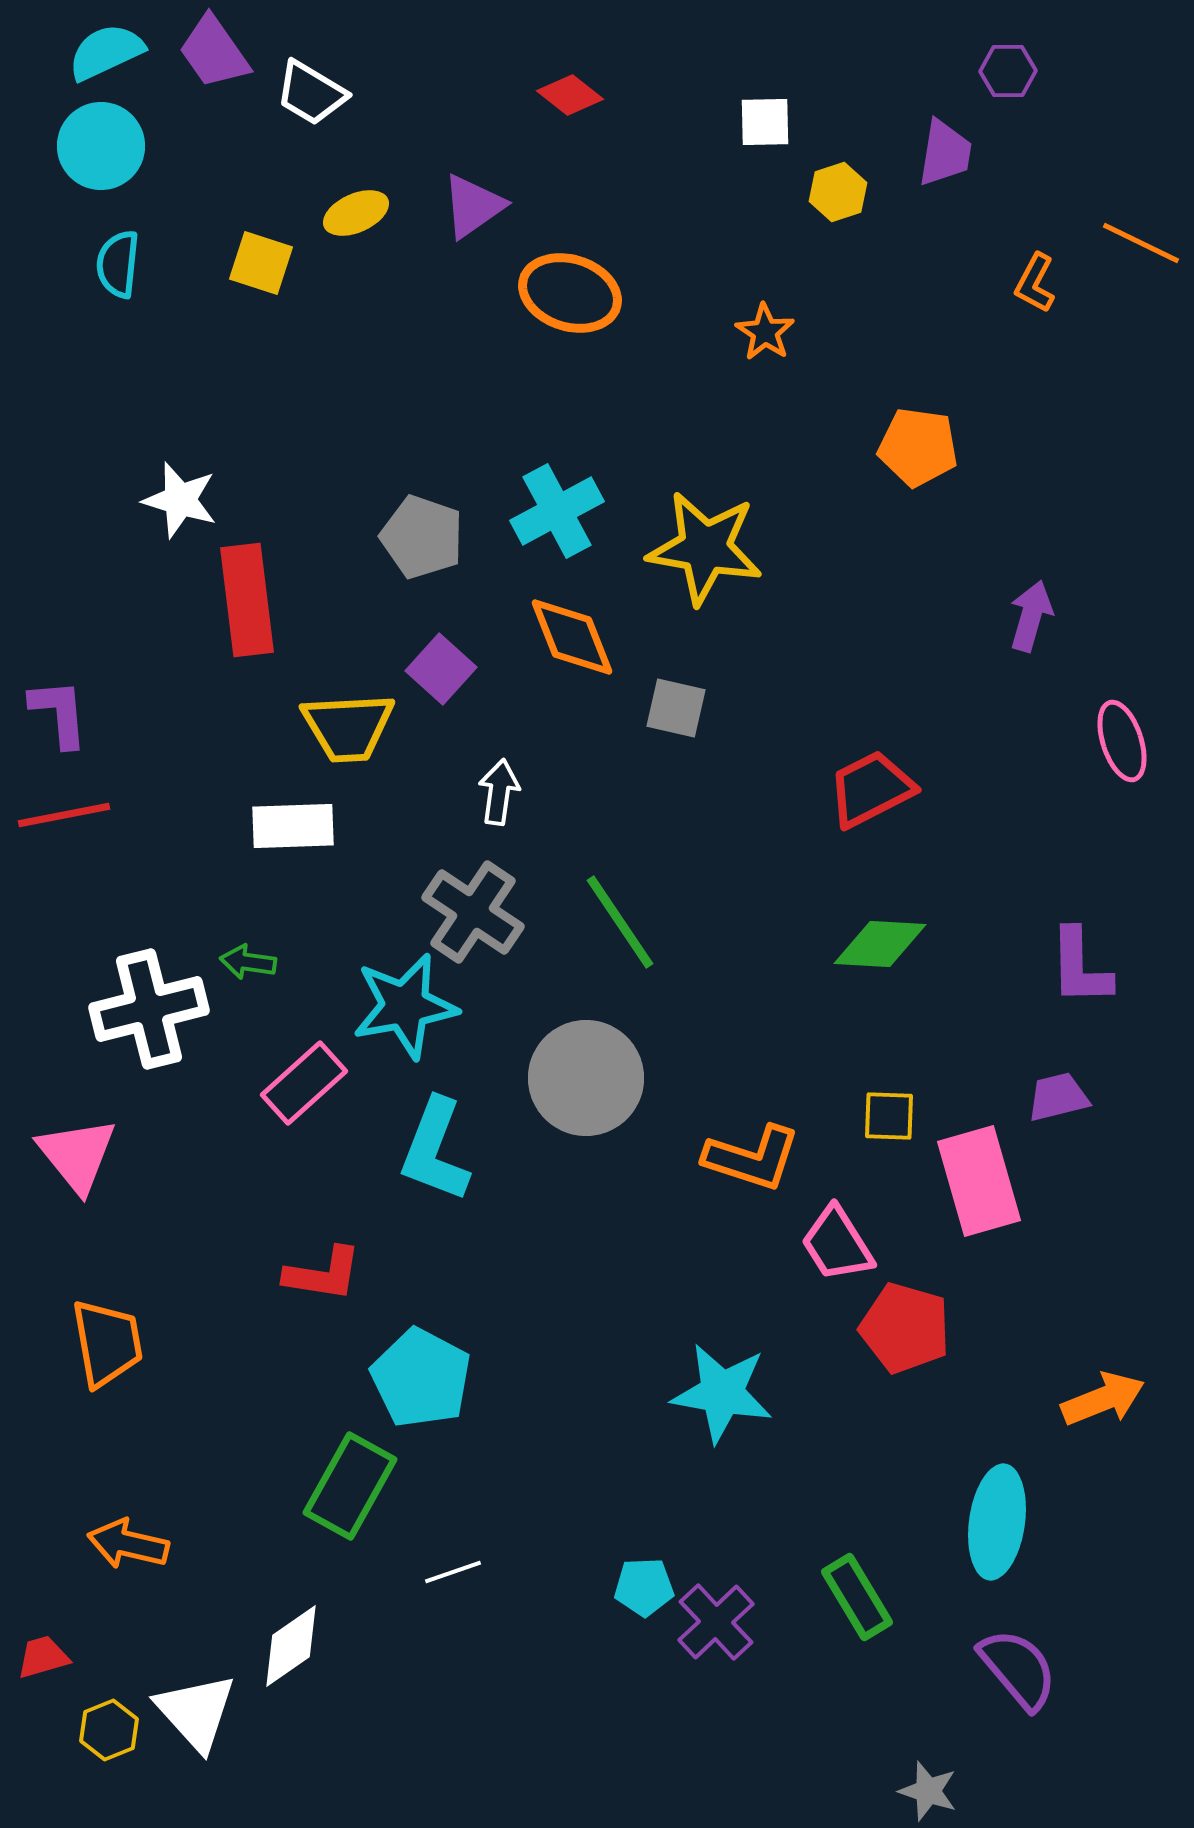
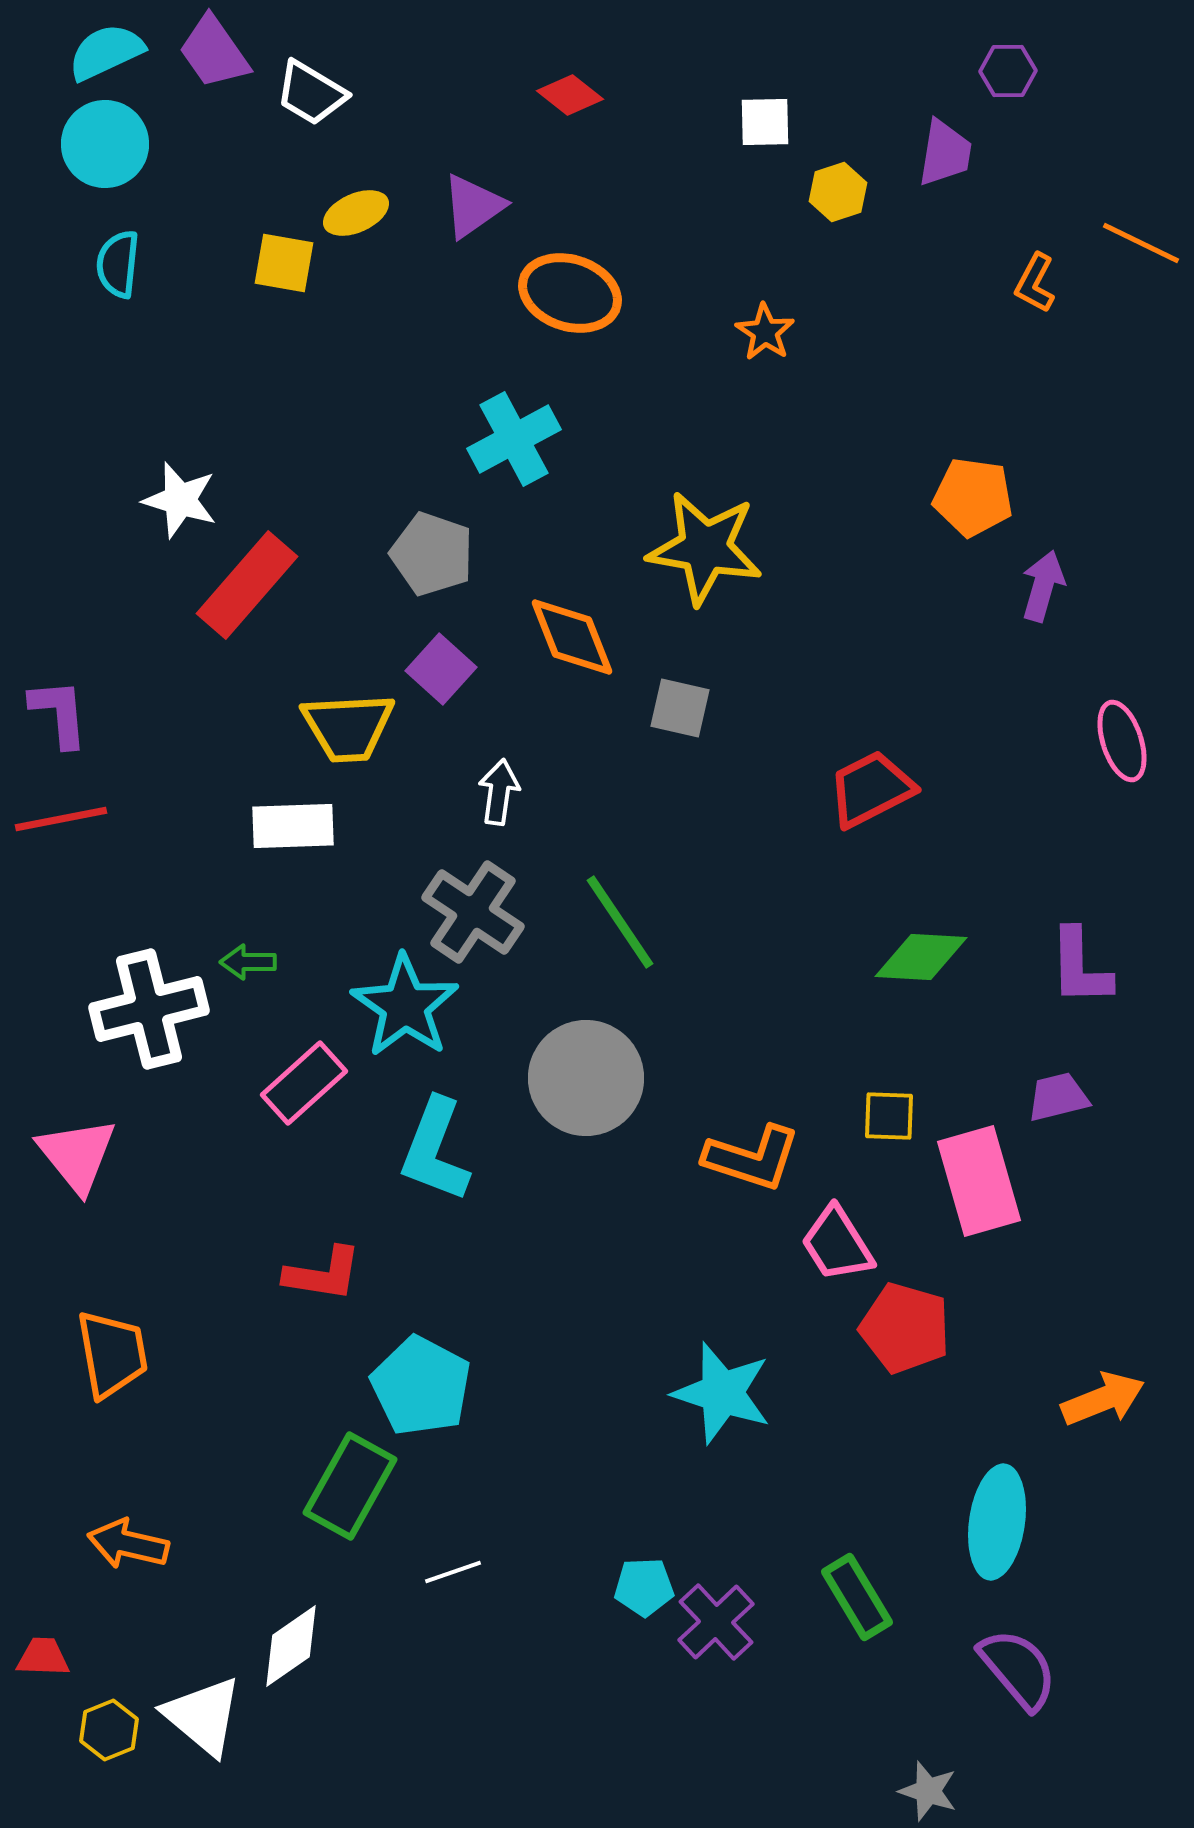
cyan circle at (101, 146): moved 4 px right, 2 px up
yellow square at (261, 263): moved 23 px right; rotated 8 degrees counterclockwise
orange pentagon at (918, 447): moved 55 px right, 50 px down
cyan cross at (557, 511): moved 43 px left, 72 px up
gray pentagon at (422, 537): moved 10 px right, 17 px down
red rectangle at (247, 600): moved 15 px up; rotated 48 degrees clockwise
purple arrow at (1031, 616): moved 12 px right, 30 px up
gray square at (676, 708): moved 4 px right
red line at (64, 815): moved 3 px left, 4 px down
green diamond at (880, 944): moved 41 px right, 13 px down
green arrow at (248, 962): rotated 8 degrees counterclockwise
cyan star at (405, 1006): rotated 27 degrees counterclockwise
orange trapezoid at (107, 1343): moved 5 px right, 11 px down
cyan pentagon at (421, 1378): moved 8 px down
cyan star at (722, 1393): rotated 8 degrees clockwise
red trapezoid at (43, 1657): rotated 18 degrees clockwise
white triangle at (196, 1712): moved 7 px right, 4 px down; rotated 8 degrees counterclockwise
